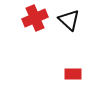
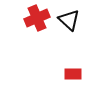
red cross: moved 2 px right
